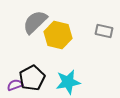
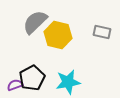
gray rectangle: moved 2 px left, 1 px down
